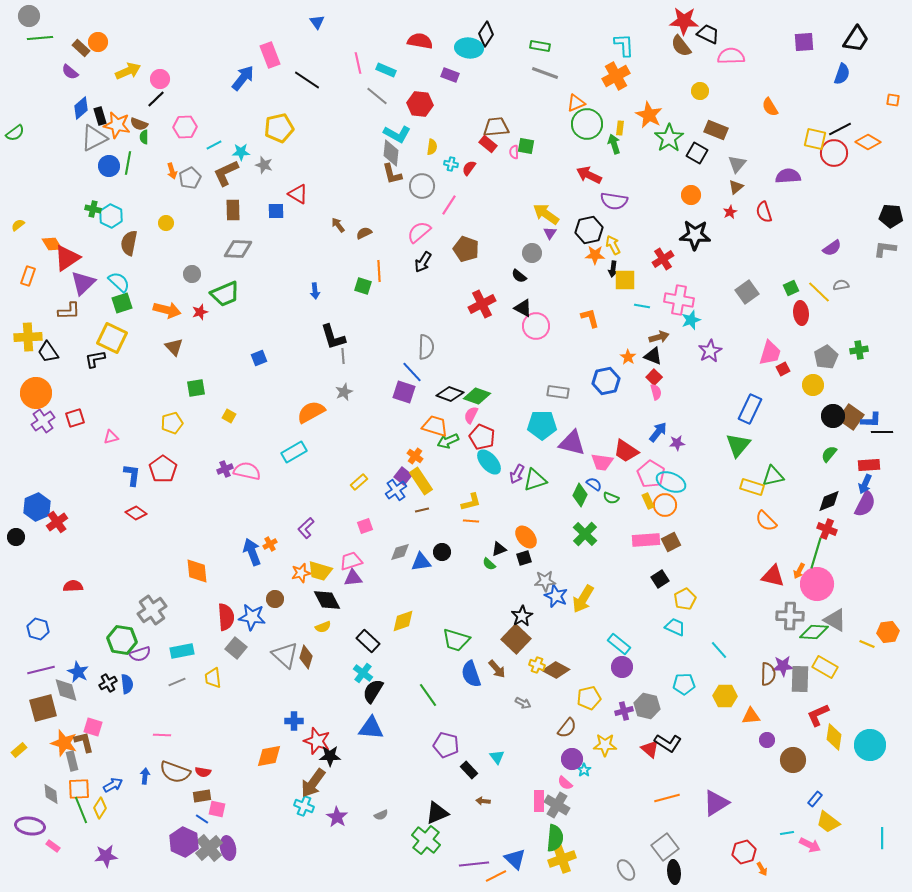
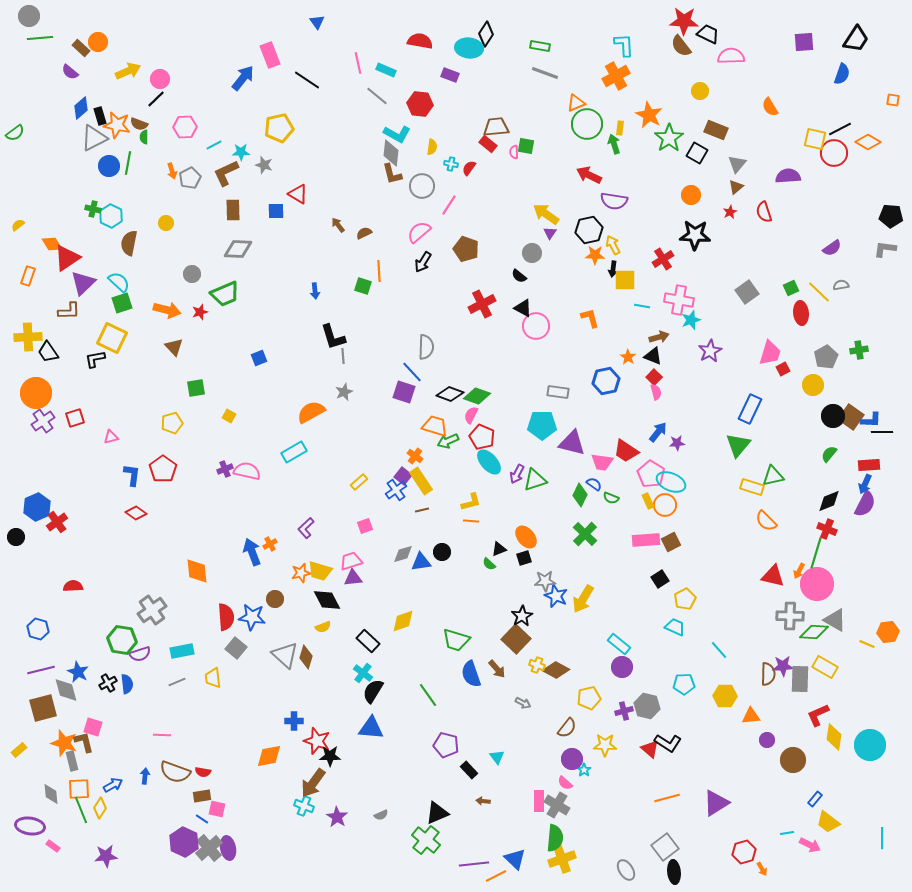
gray diamond at (400, 552): moved 3 px right, 2 px down
